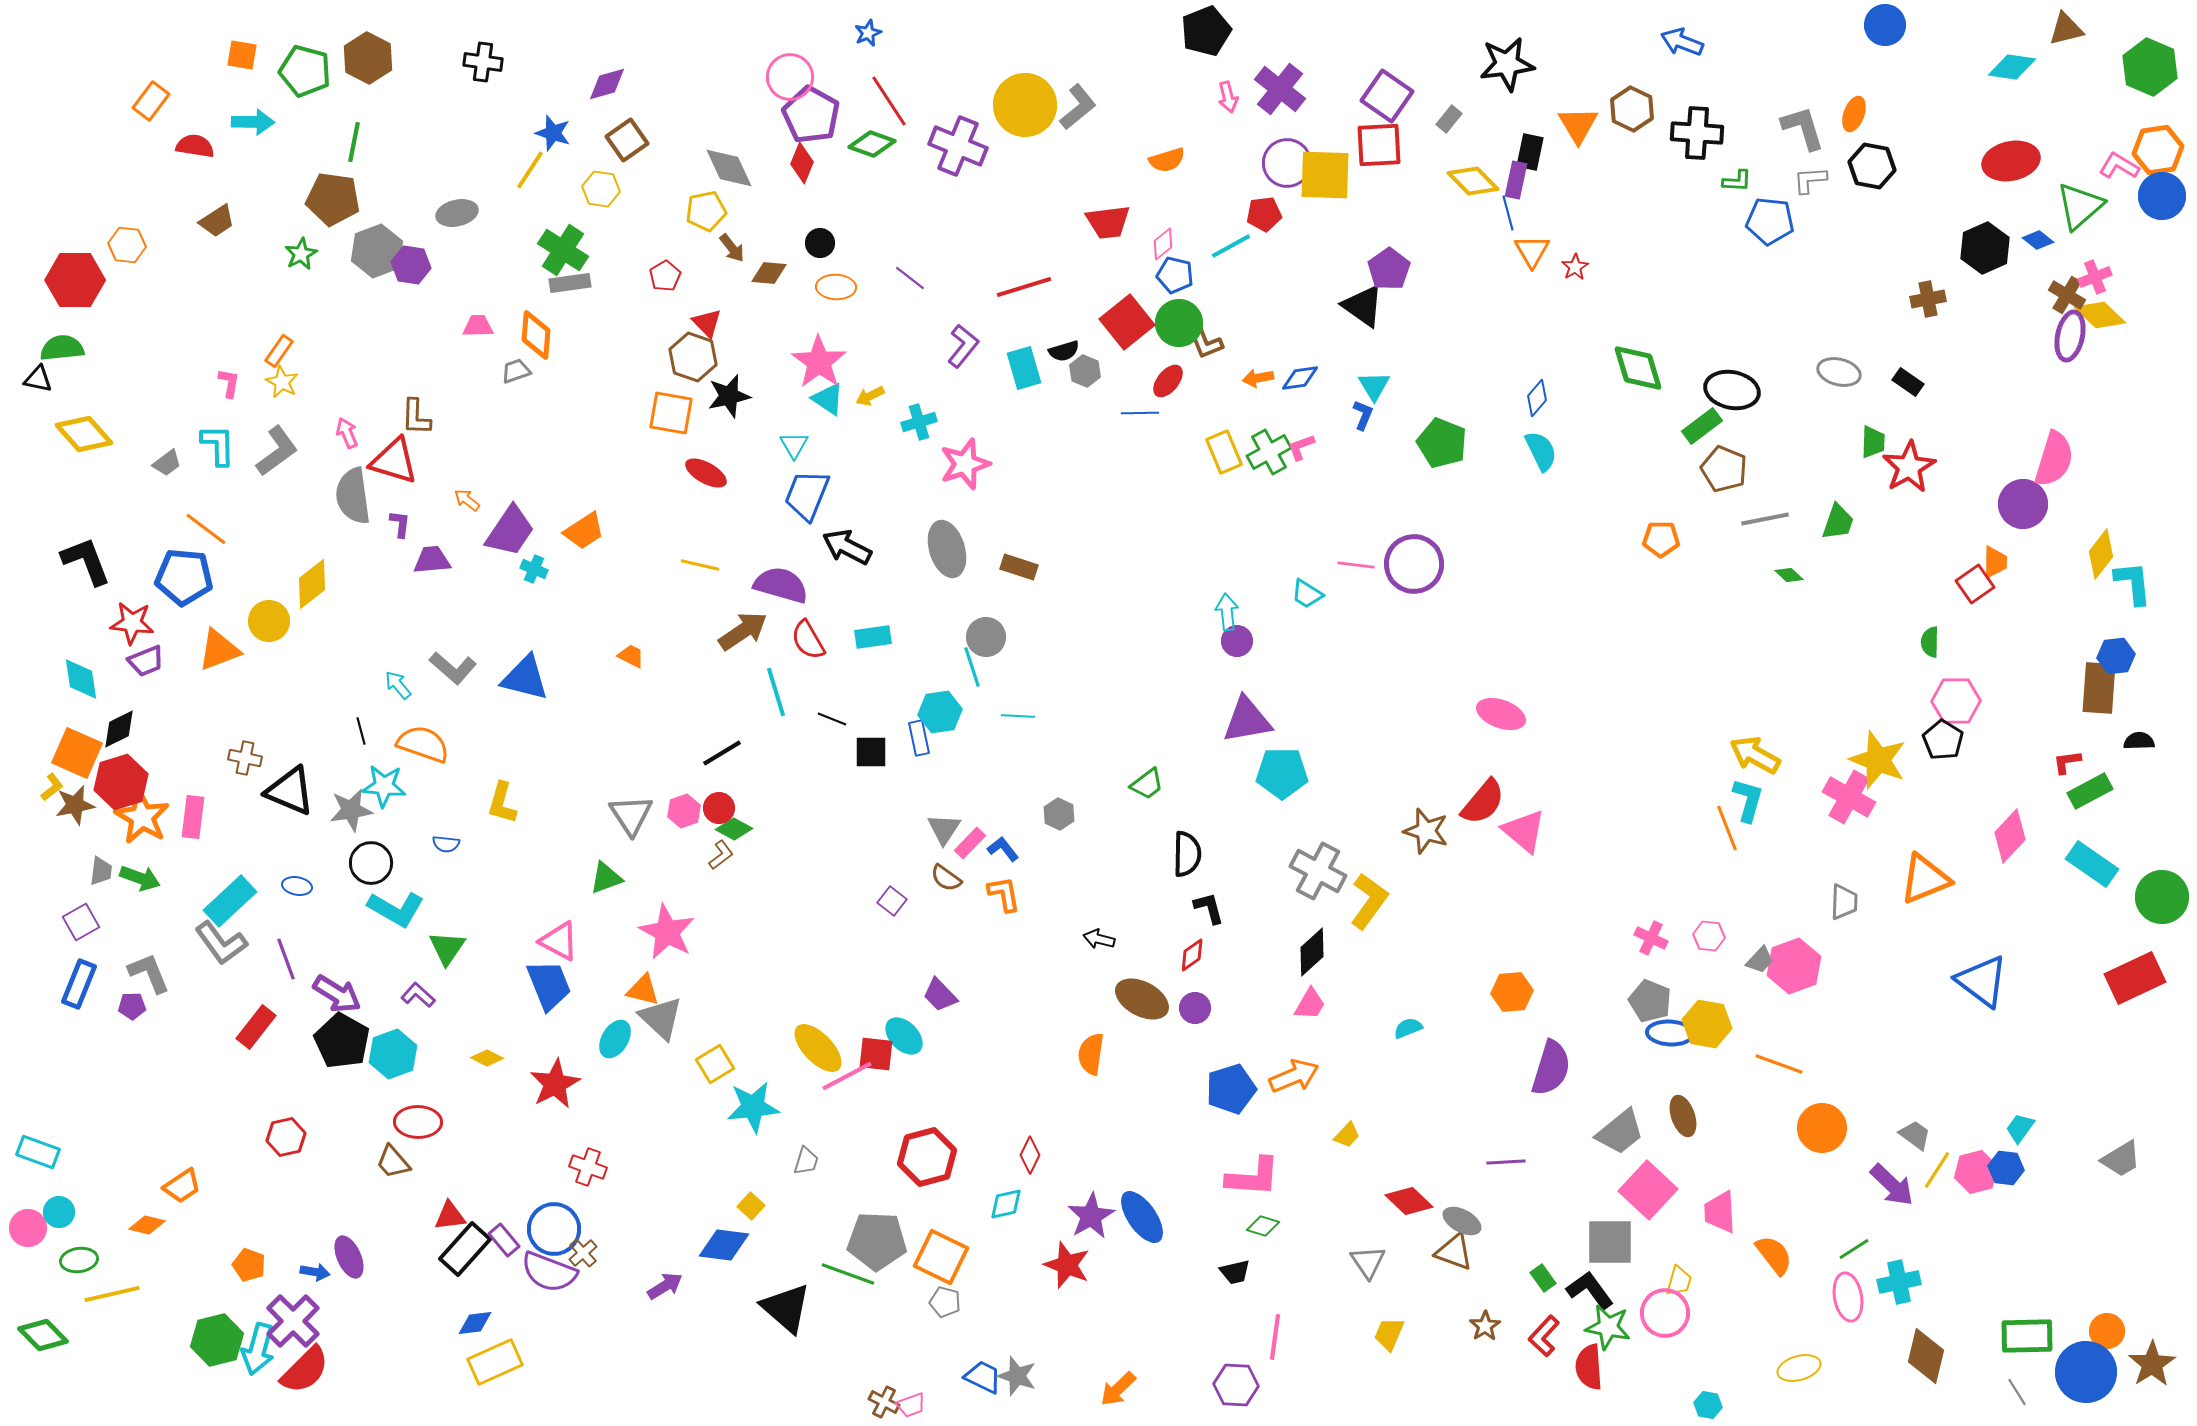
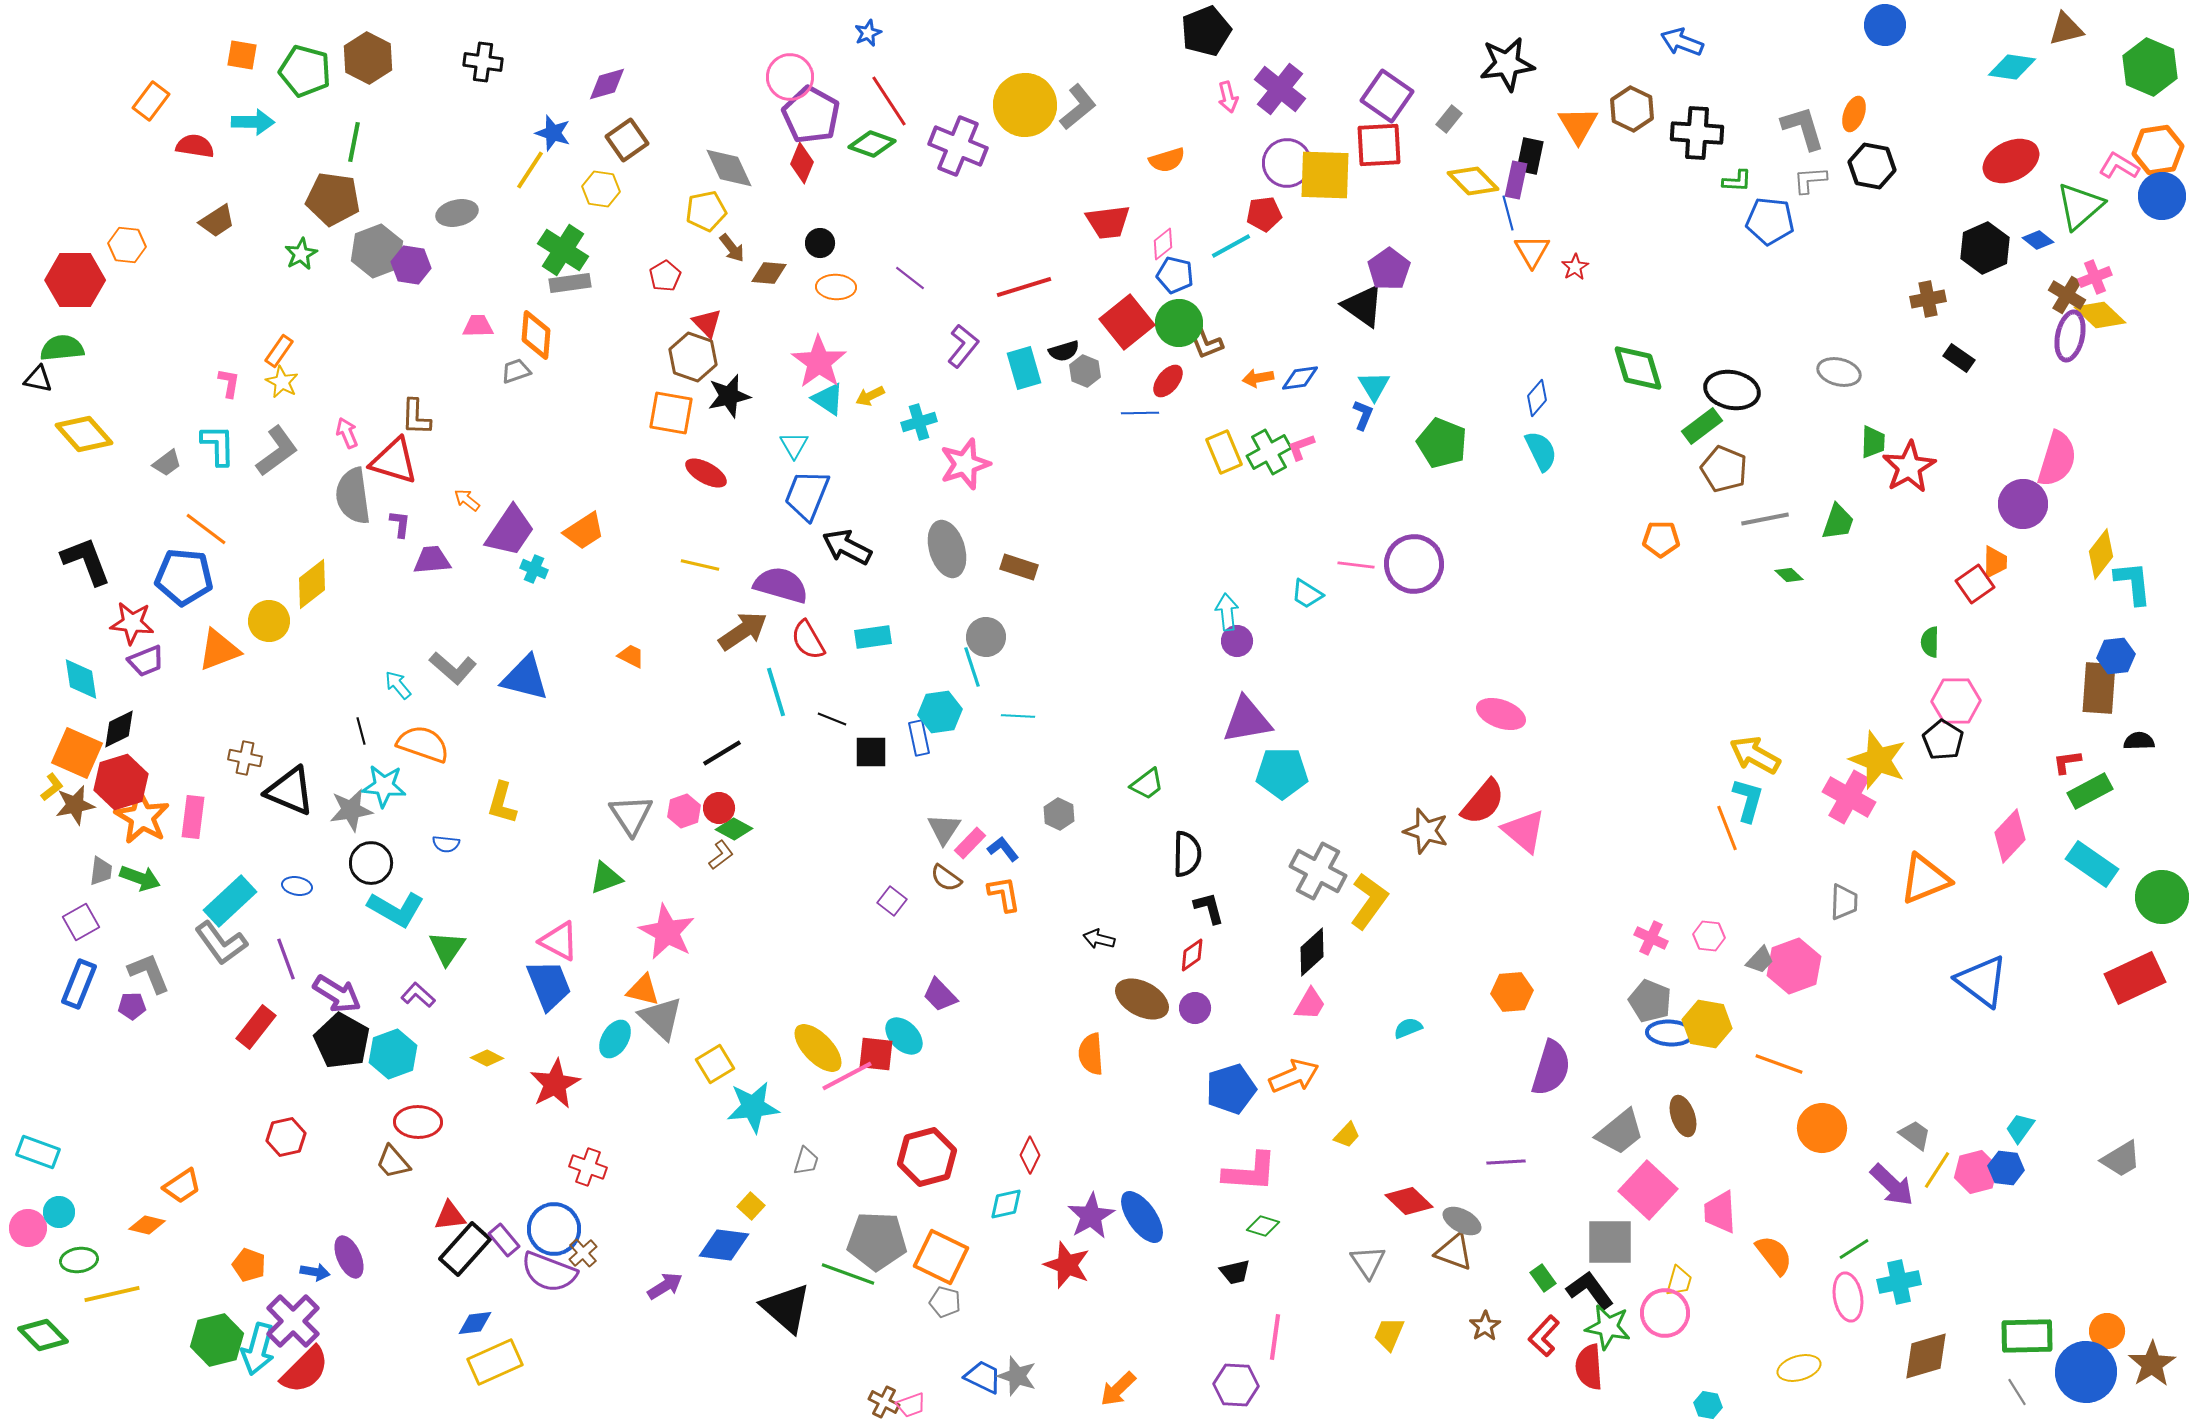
black rectangle at (1530, 152): moved 4 px down
red ellipse at (2011, 161): rotated 14 degrees counterclockwise
black rectangle at (1908, 382): moved 51 px right, 24 px up
pink semicircle at (2054, 459): moved 3 px right
orange semicircle at (1091, 1054): rotated 12 degrees counterclockwise
pink L-shape at (1253, 1177): moved 3 px left, 5 px up
brown diamond at (1926, 1356): rotated 60 degrees clockwise
